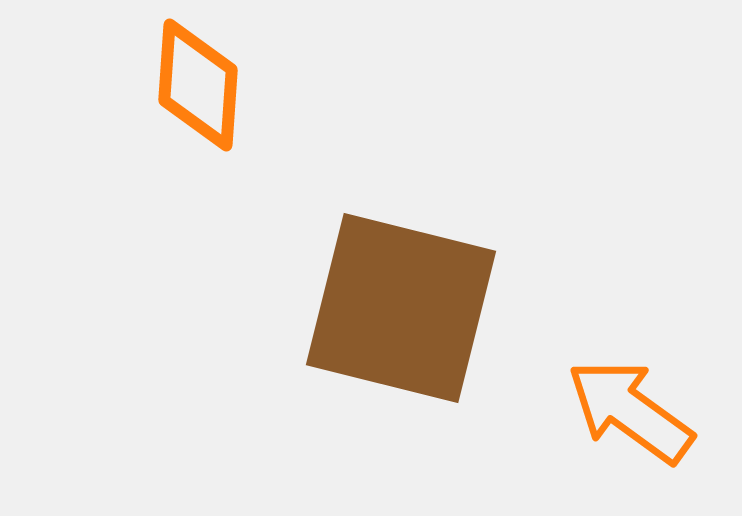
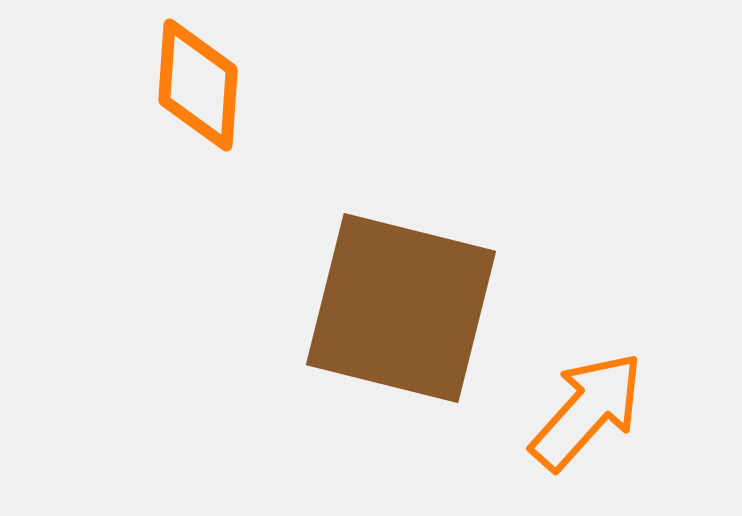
orange arrow: moved 43 px left; rotated 96 degrees clockwise
